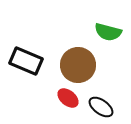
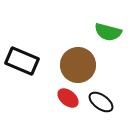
black rectangle: moved 4 px left
black ellipse: moved 5 px up
